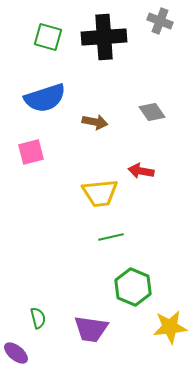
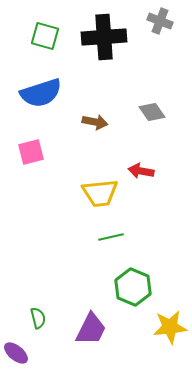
green square: moved 3 px left, 1 px up
blue semicircle: moved 4 px left, 5 px up
purple trapezoid: rotated 72 degrees counterclockwise
